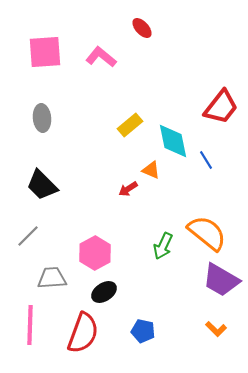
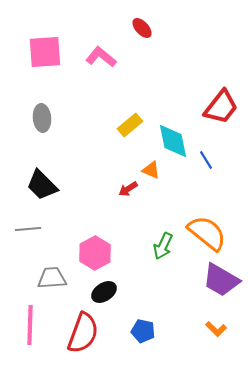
gray line: moved 7 px up; rotated 40 degrees clockwise
